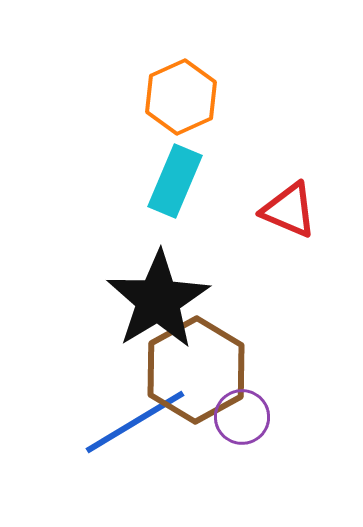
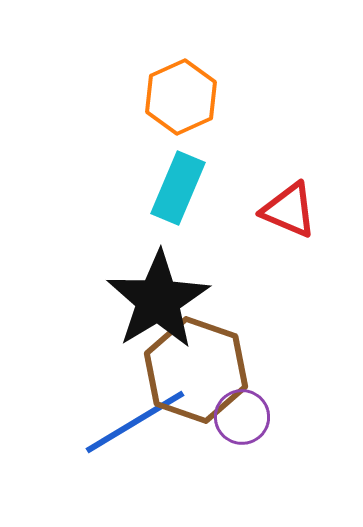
cyan rectangle: moved 3 px right, 7 px down
brown hexagon: rotated 12 degrees counterclockwise
